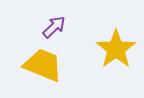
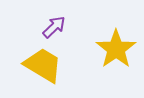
yellow trapezoid: rotated 9 degrees clockwise
